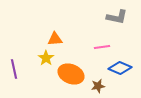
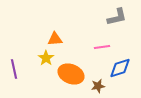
gray L-shape: rotated 25 degrees counterclockwise
blue diamond: rotated 40 degrees counterclockwise
